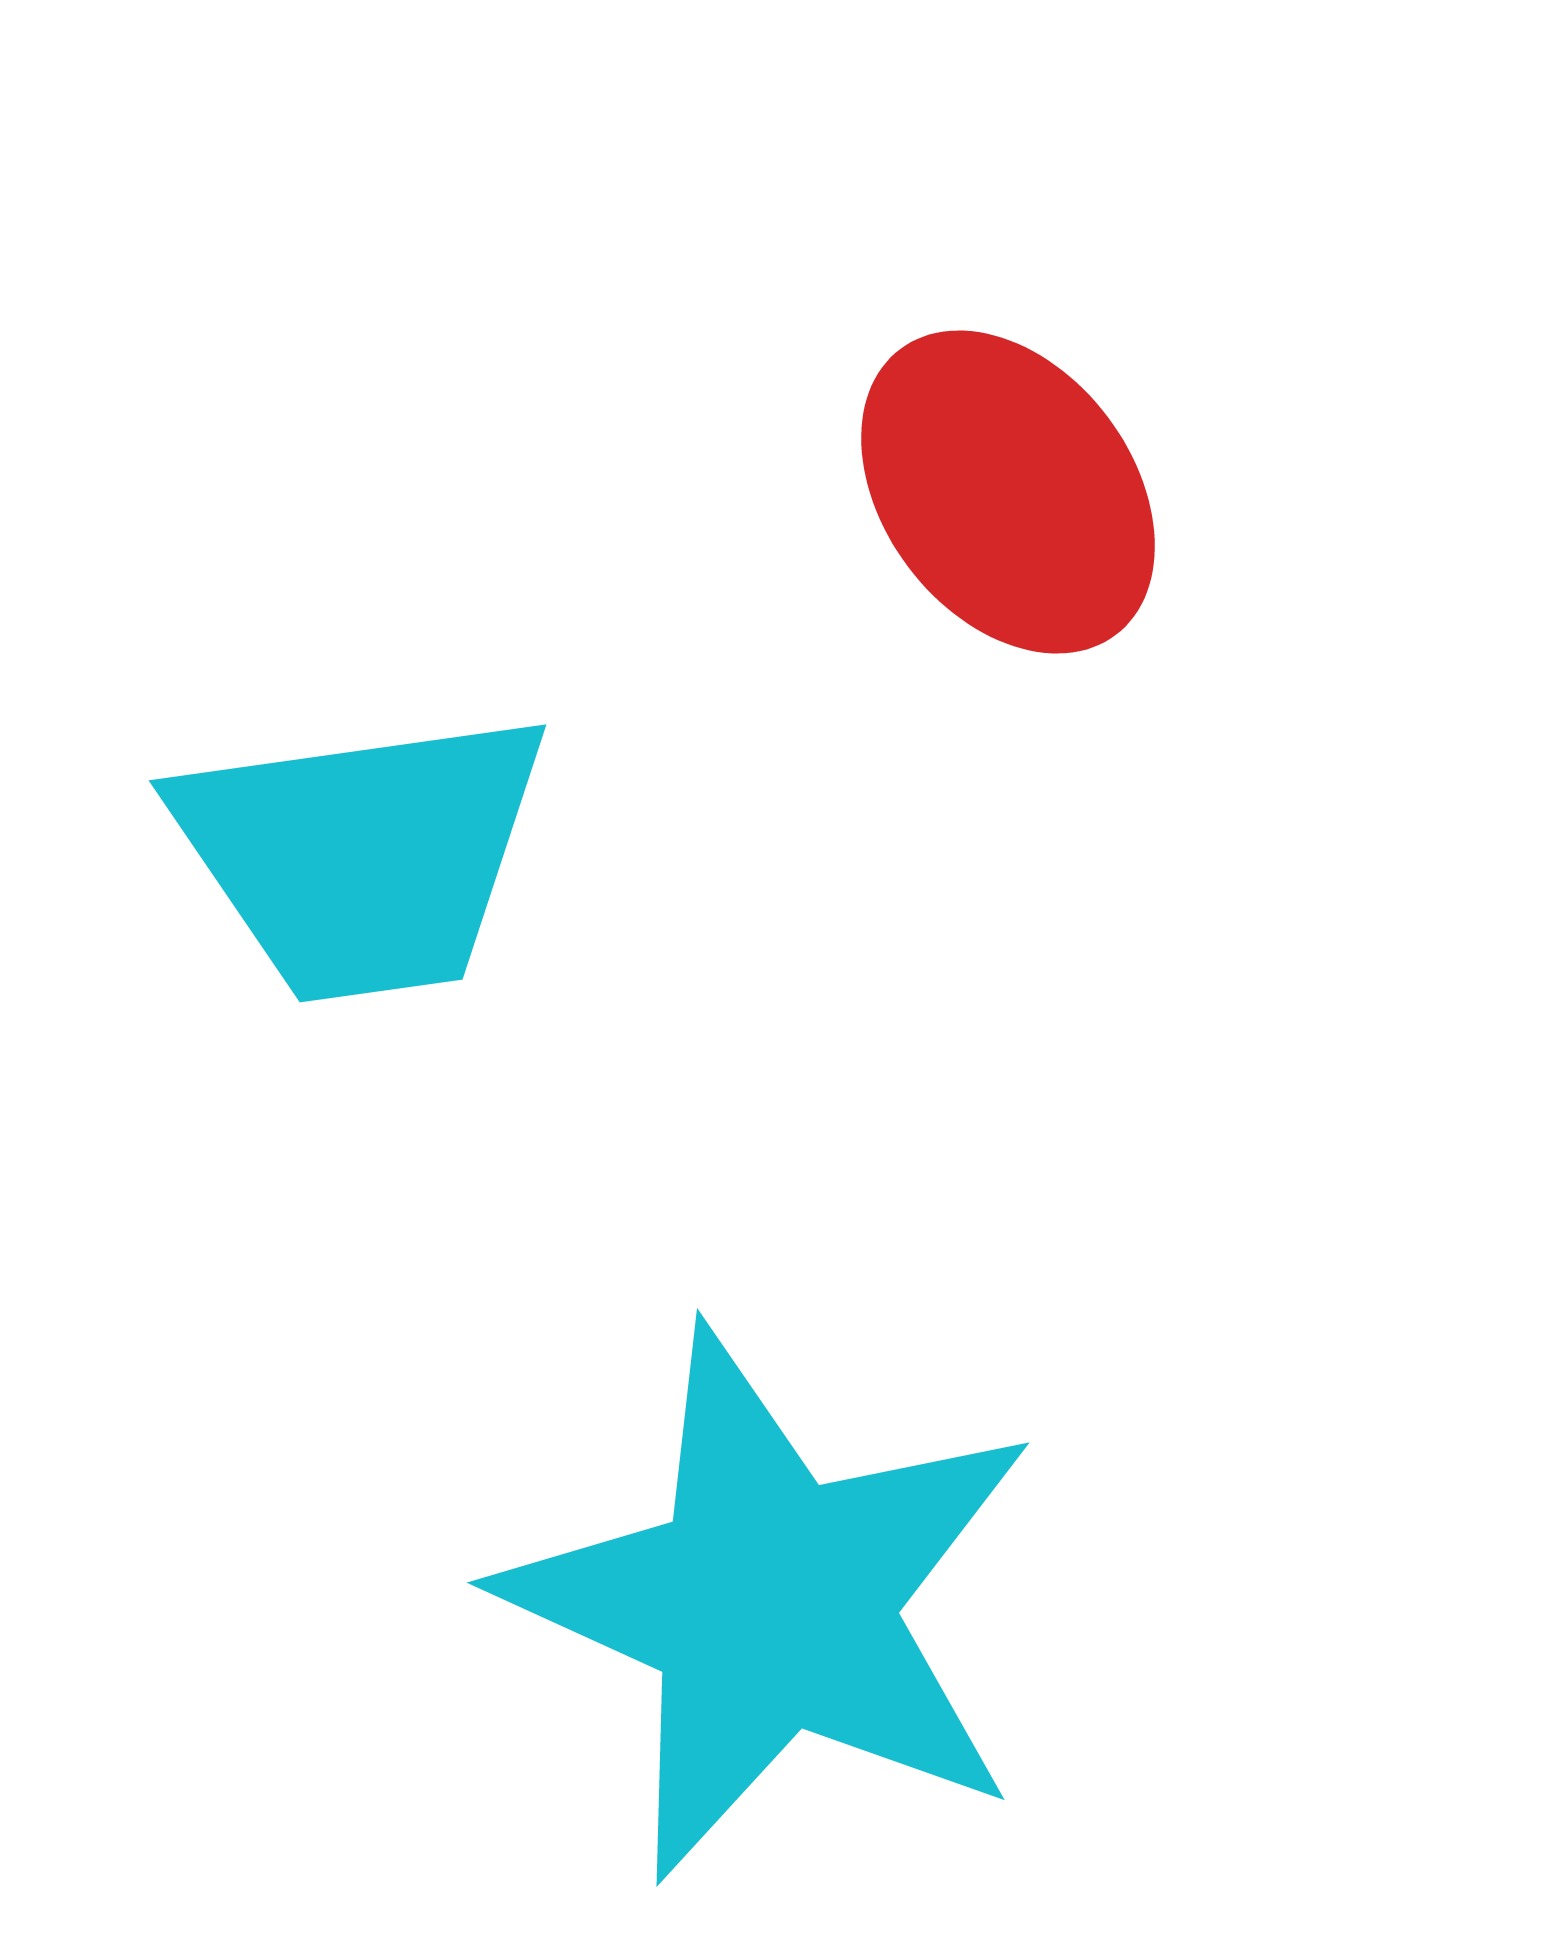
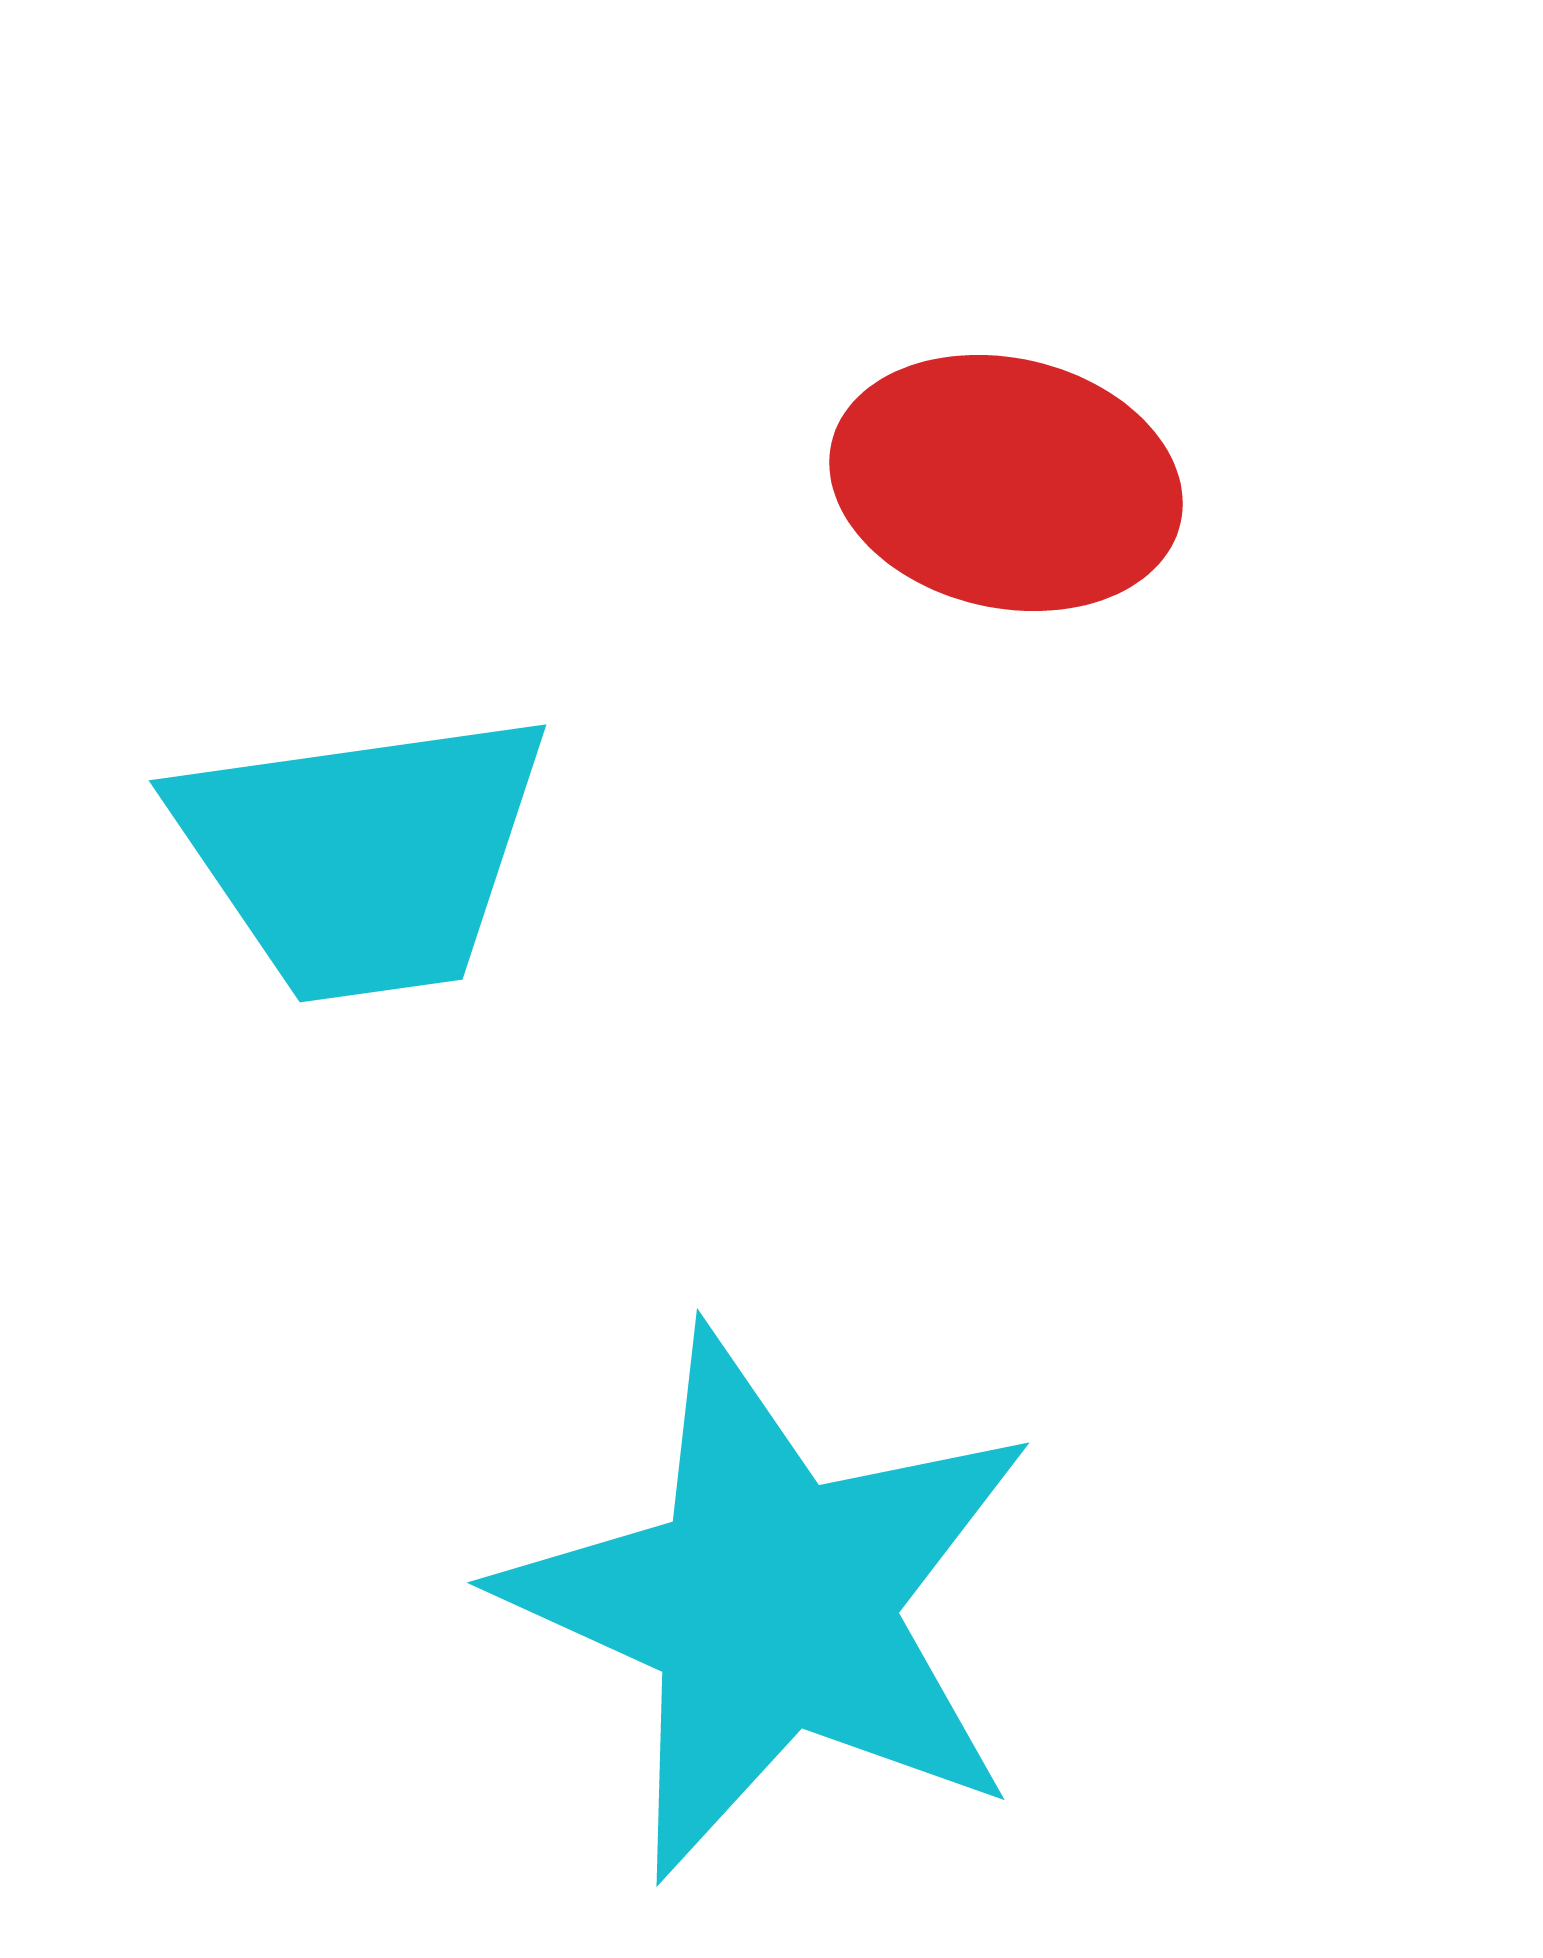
red ellipse: moved 2 px left, 9 px up; rotated 40 degrees counterclockwise
